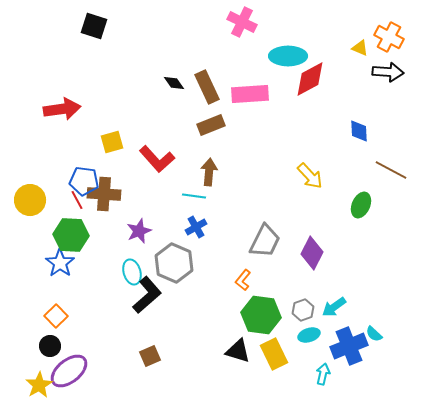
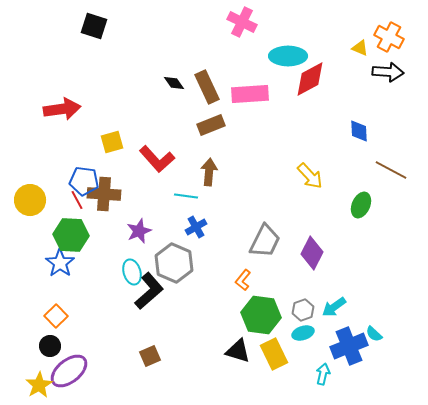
cyan line at (194, 196): moved 8 px left
black L-shape at (147, 295): moved 2 px right, 4 px up
cyan ellipse at (309, 335): moved 6 px left, 2 px up
